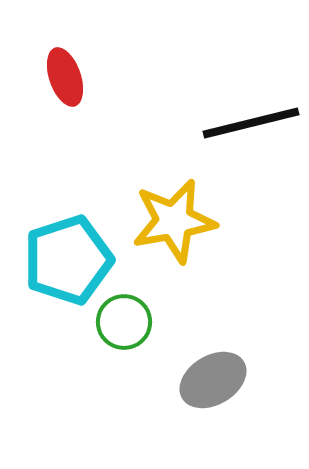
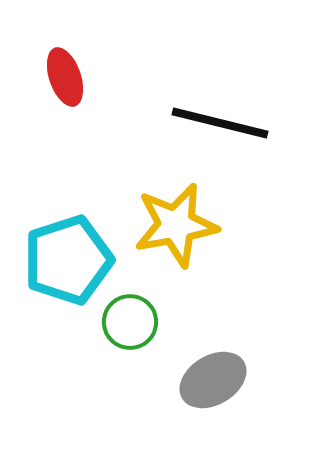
black line: moved 31 px left; rotated 28 degrees clockwise
yellow star: moved 2 px right, 4 px down
green circle: moved 6 px right
